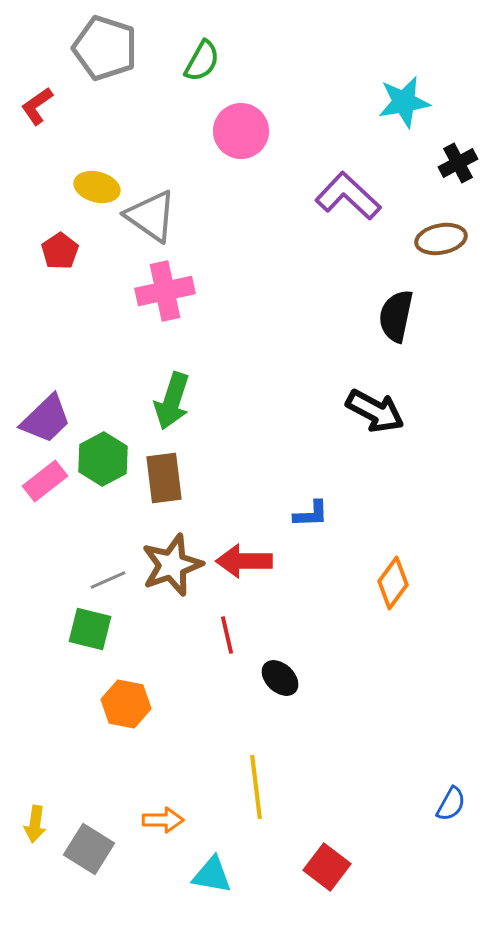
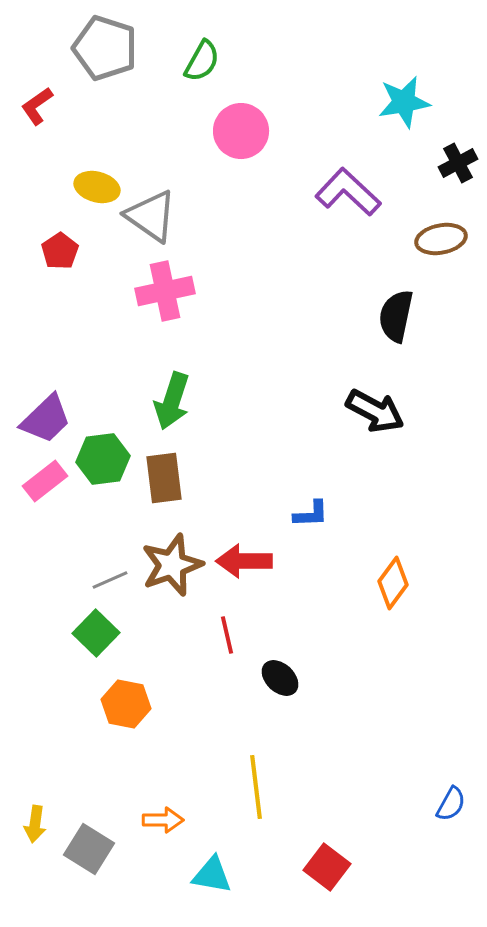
purple L-shape: moved 4 px up
green hexagon: rotated 21 degrees clockwise
gray line: moved 2 px right
green square: moved 6 px right, 4 px down; rotated 30 degrees clockwise
